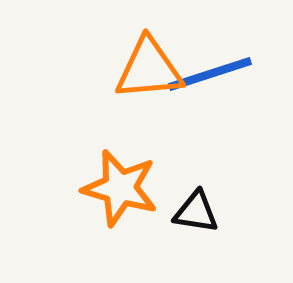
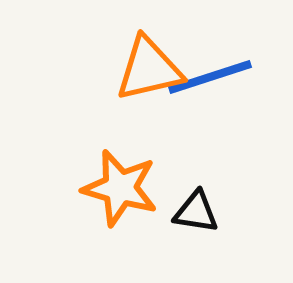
orange triangle: rotated 8 degrees counterclockwise
blue line: moved 3 px down
